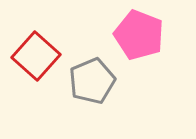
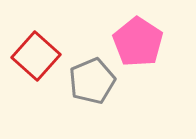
pink pentagon: moved 1 px left, 7 px down; rotated 12 degrees clockwise
